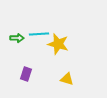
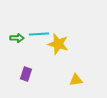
yellow triangle: moved 9 px right, 1 px down; rotated 24 degrees counterclockwise
